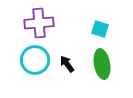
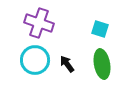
purple cross: rotated 24 degrees clockwise
